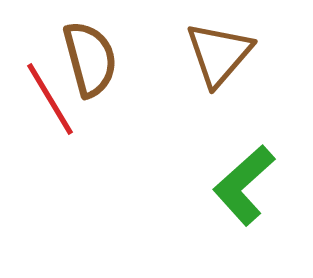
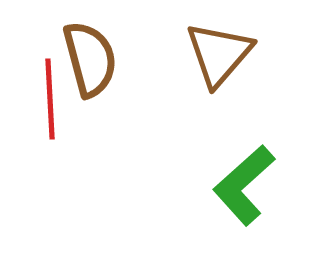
red line: rotated 28 degrees clockwise
